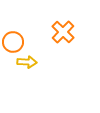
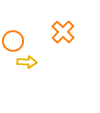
orange circle: moved 1 px up
